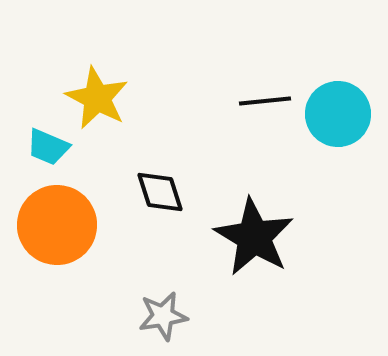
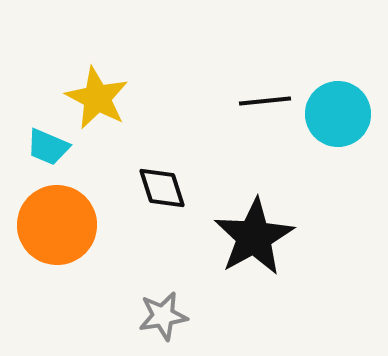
black diamond: moved 2 px right, 4 px up
black star: rotated 12 degrees clockwise
